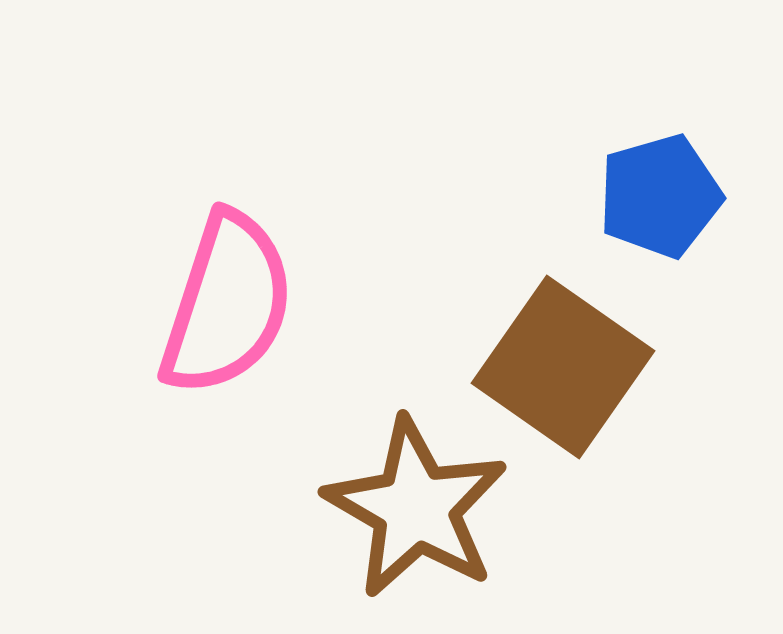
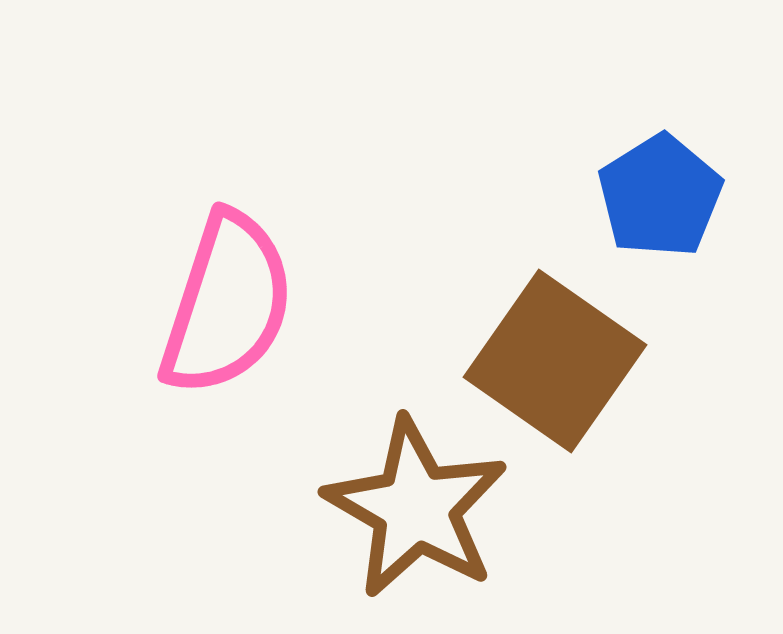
blue pentagon: rotated 16 degrees counterclockwise
brown square: moved 8 px left, 6 px up
